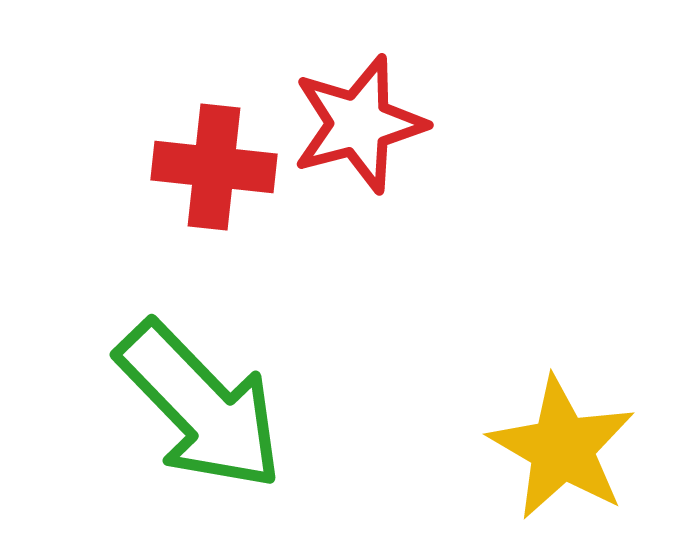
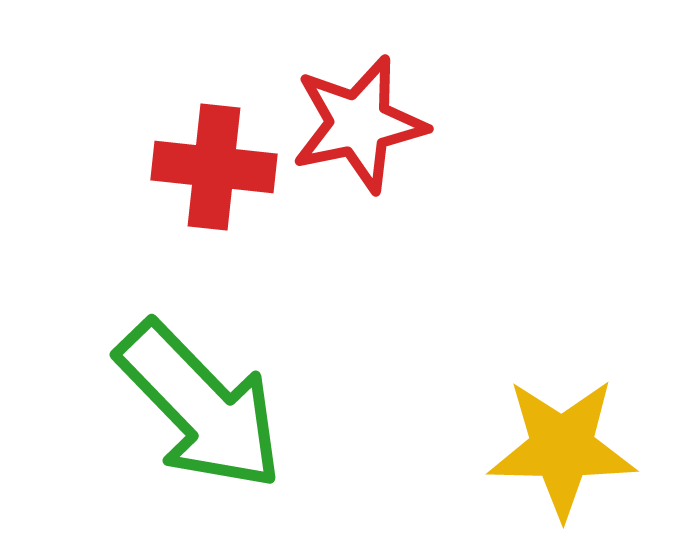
red star: rotated 3 degrees clockwise
yellow star: rotated 29 degrees counterclockwise
